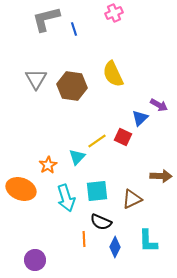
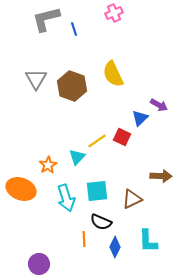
brown hexagon: rotated 12 degrees clockwise
red square: moved 1 px left
purple circle: moved 4 px right, 4 px down
